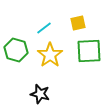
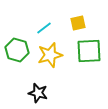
green hexagon: moved 1 px right
yellow star: rotated 20 degrees clockwise
black star: moved 2 px left, 1 px up
